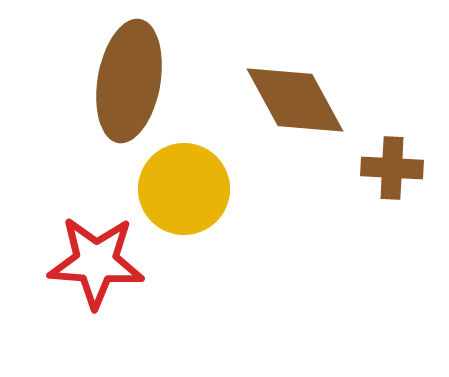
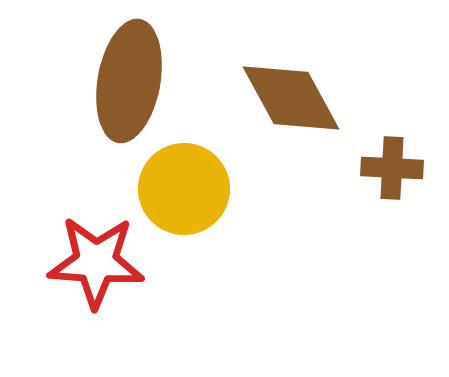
brown diamond: moved 4 px left, 2 px up
